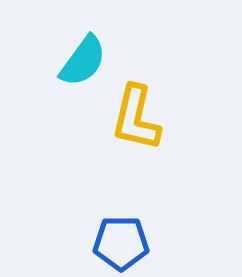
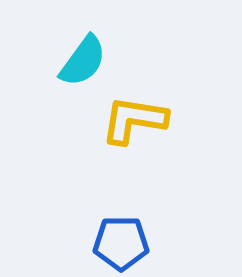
yellow L-shape: moved 2 px left, 2 px down; rotated 86 degrees clockwise
